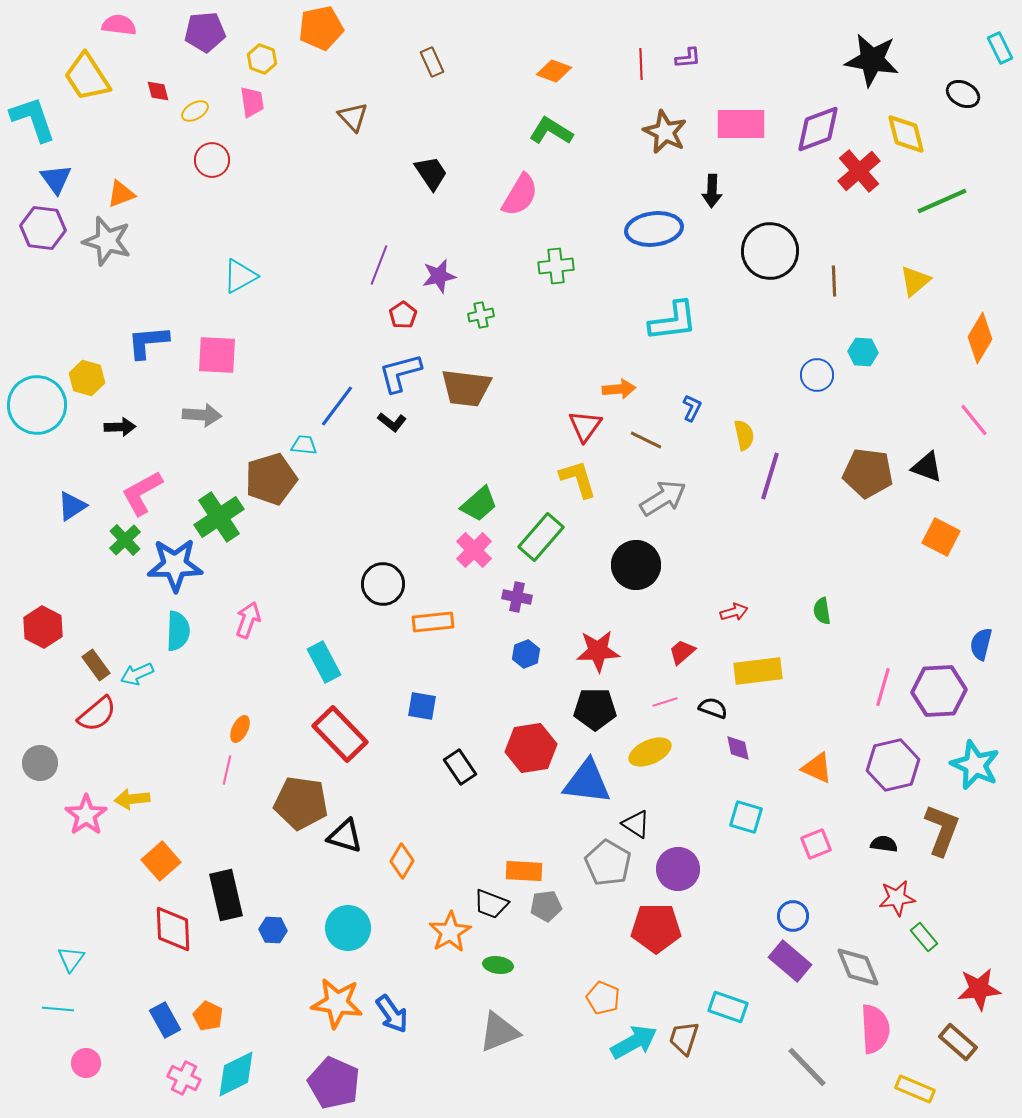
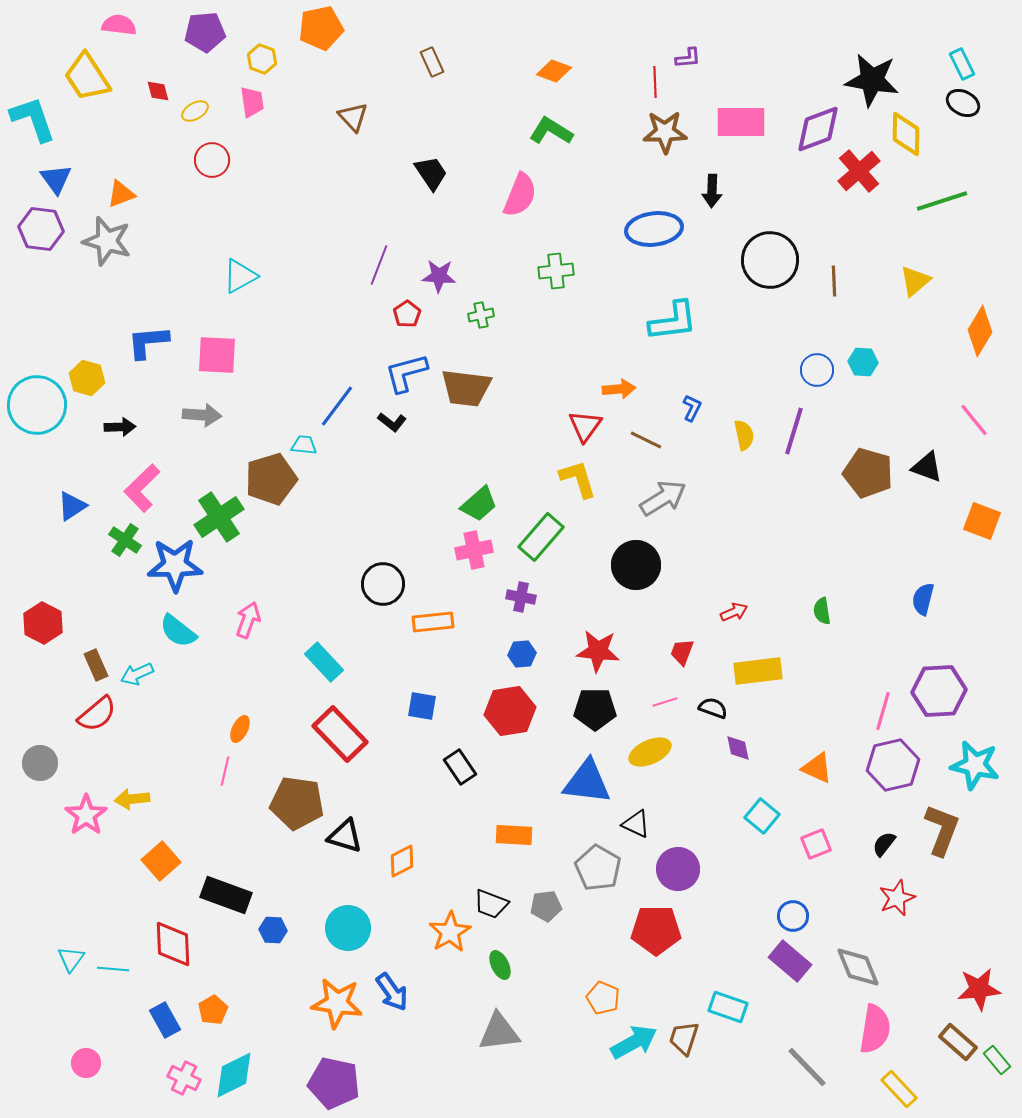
cyan rectangle at (1000, 48): moved 38 px left, 16 px down
black star at (872, 60): moved 20 px down
red line at (641, 64): moved 14 px right, 18 px down
black ellipse at (963, 94): moved 9 px down
pink rectangle at (741, 124): moved 2 px up
brown star at (665, 132): rotated 27 degrees counterclockwise
yellow diamond at (906, 134): rotated 15 degrees clockwise
pink semicircle at (520, 195): rotated 9 degrees counterclockwise
green line at (942, 201): rotated 6 degrees clockwise
purple hexagon at (43, 228): moved 2 px left, 1 px down
black circle at (770, 251): moved 9 px down
green cross at (556, 266): moved 5 px down
purple star at (439, 276): rotated 16 degrees clockwise
red pentagon at (403, 315): moved 4 px right, 1 px up
orange diamond at (980, 338): moved 7 px up
cyan hexagon at (863, 352): moved 10 px down
blue L-shape at (400, 373): moved 6 px right
blue circle at (817, 375): moved 5 px up
brown pentagon at (868, 473): rotated 9 degrees clockwise
purple line at (770, 476): moved 24 px right, 45 px up
pink L-shape at (142, 493): moved 5 px up; rotated 15 degrees counterclockwise
orange square at (941, 537): moved 41 px right, 16 px up; rotated 6 degrees counterclockwise
green cross at (125, 540): rotated 12 degrees counterclockwise
pink cross at (474, 550): rotated 33 degrees clockwise
purple cross at (517, 597): moved 4 px right
red arrow at (734, 612): rotated 8 degrees counterclockwise
red hexagon at (43, 627): moved 4 px up
cyan semicircle at (178, 631): rotated 126 degrees clockwise
blue semicircle at (981, 644): moved 58 px left, 45 px up
red star at (598, 651): rotated 9 degrees clockwise
red trapezoid at (682, 652): rotated 28 degrees counterclockwise
blue hexagon at (526, 654): moved 4 px left; rotated 16 degrees clockwise
cyan rectangle at (324, 662): rotated 15 degrees counterclockwise
brown rectangle at (96, 665): rotated 12 degrees clockwise
pink line at (883, 687): moved 24 px down
red hexagon at (531, 748): moved 21 px left, 37 px up
cyan star at (975, 765): rotated 12 degrees counterclockwise
pink line at (227, 770): moved 2 px left, 1 px down
brown pentagon at (301, 803): moved 4 px left
cyan square at (746, 817): moved 16 px right, 1 px up; rotated 24 degrees clockwise
black triangle at (636, 824): rotated 8 degrees counterclockwise
black semicircle at (884, 844): rotated 60 degrees counterclockwise
orange diamond at (402, 861): rotated 32 degrees clockwise
gray pentagon at (608, 863): moved 10 px left, 5 px down
orange rectangle at (524, 871): moved 10 px left, 36 px up
black rectangle at (226, 895): rotated 57 degrees counterclockwise
red star at (897, 898): rotated 15 degrees counterclockwise
red pentagon at (656, 928): moved 2 px down
red diamond at (173, 929): moved 15 px down
green rectangle at (924, 937): moved 73 px right, 123 px down
green ellipse at (498, 965): moved 2 px right; rotated 56 degrees clockwise
cyan line at (58, 1009): moved 55 px right, 40 px up
blue arrow at (392, 1014): moved 22 px up
orange pentagon at (208, 1016): moved 5 px right, 6 px up; rotated 16 degrees clockwise
pink semicircle at (875, 1029): rotated 12 degrees clockwise
gray triangle at (499, 1032): rotated 15 degrees clockwise
cyan diamond at (236, 1074): moved 2 px left, 1 px down
purple pentagon at (334, 1083): rotated 12 degrees counterclockwise
yellow rectangle at (915, 1089): moved 16 px left; rotated 24 degrees clockwise
